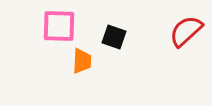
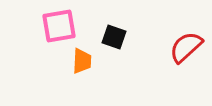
pink square: rotated 12 degrees counterclockwise
red semicircle: moved 16 px down
